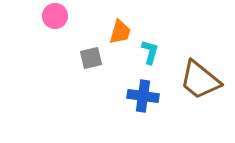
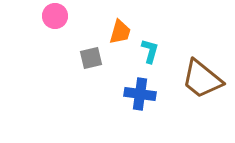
cyan L-shape: moved 1 px up
brown trapezoid: moved 2 px right, 1 px up
blue cross: moved 3 px left, 2 px up
